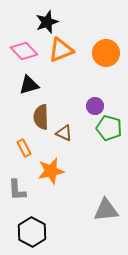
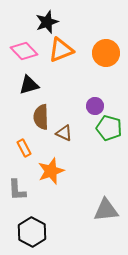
orange star: rotated 8 degrees counterclockwise
